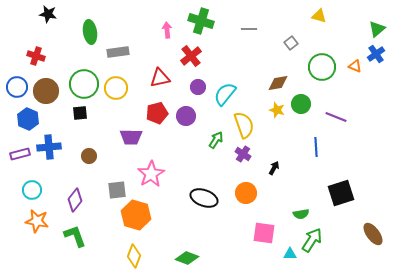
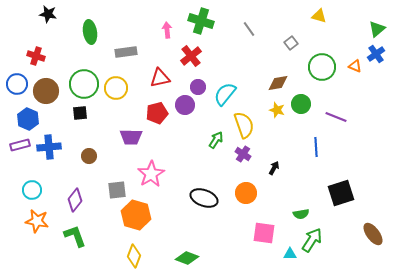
gray line at (249, 29): rotated 56 degrees clockwise
gray rectangle at (118, 52): moved 8 px right
blue circle at (17, 87): moved 3 px up
purple circle at (186, 116): moved 1 px left, 11 px up
purple rectangle at (20, 154): moved 9 px up
